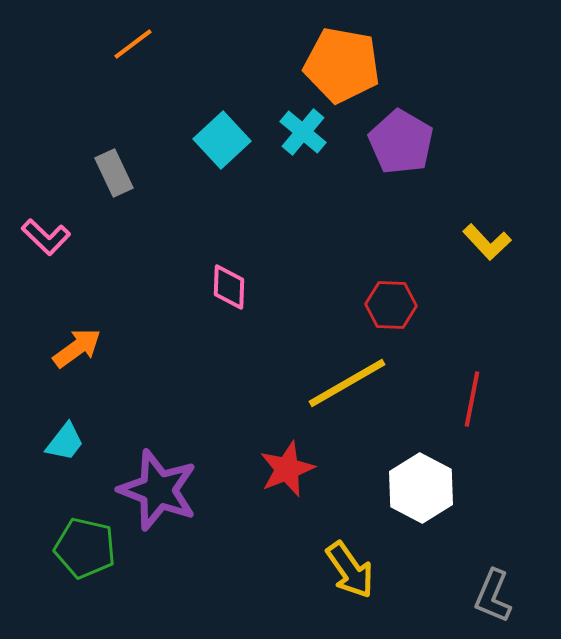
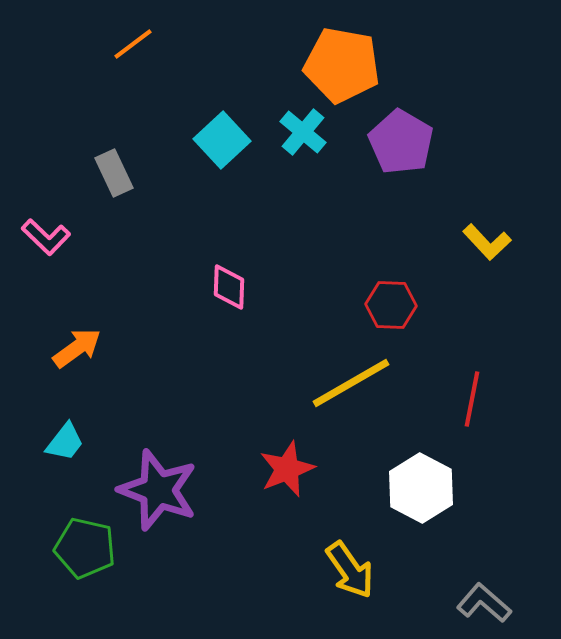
yellow line: moved 4 px right
gray L-shape: moved 9 px left, 7 px down; rotated 108 degrees clockwise
